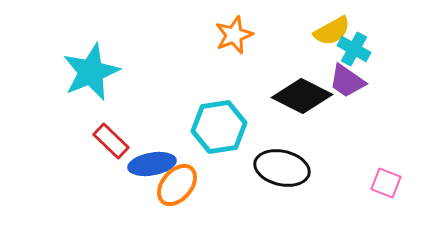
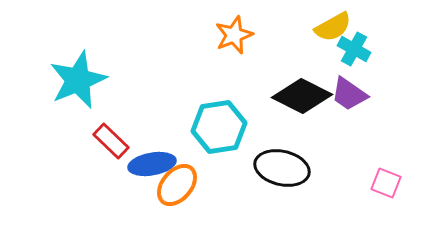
yellow semicircle: moved 1 px right, 4 px up
cyan star: moved 13 px left, 8 px down
purple trapezoid: moved 2 px right, 13 px down
